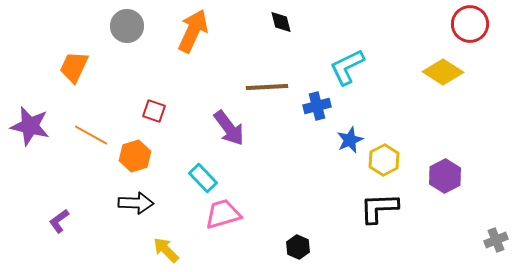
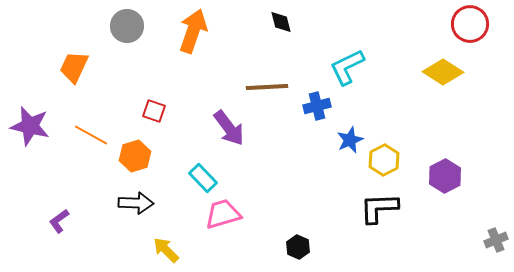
orange arrow: rotated 6 degrees counterclockwise
